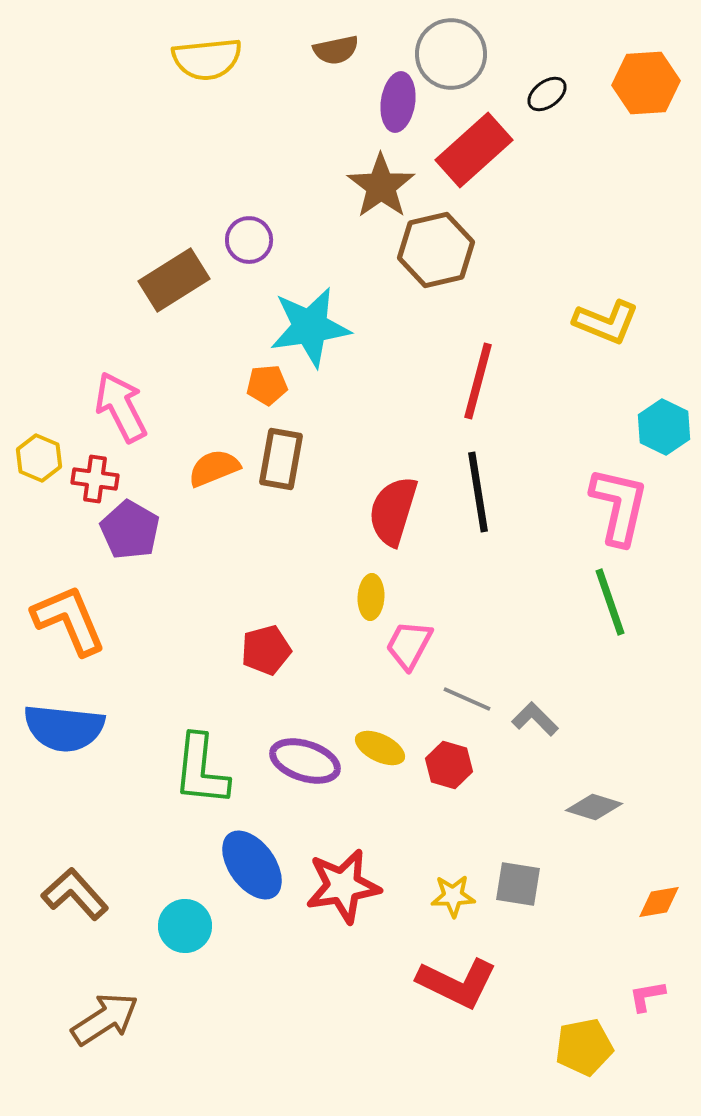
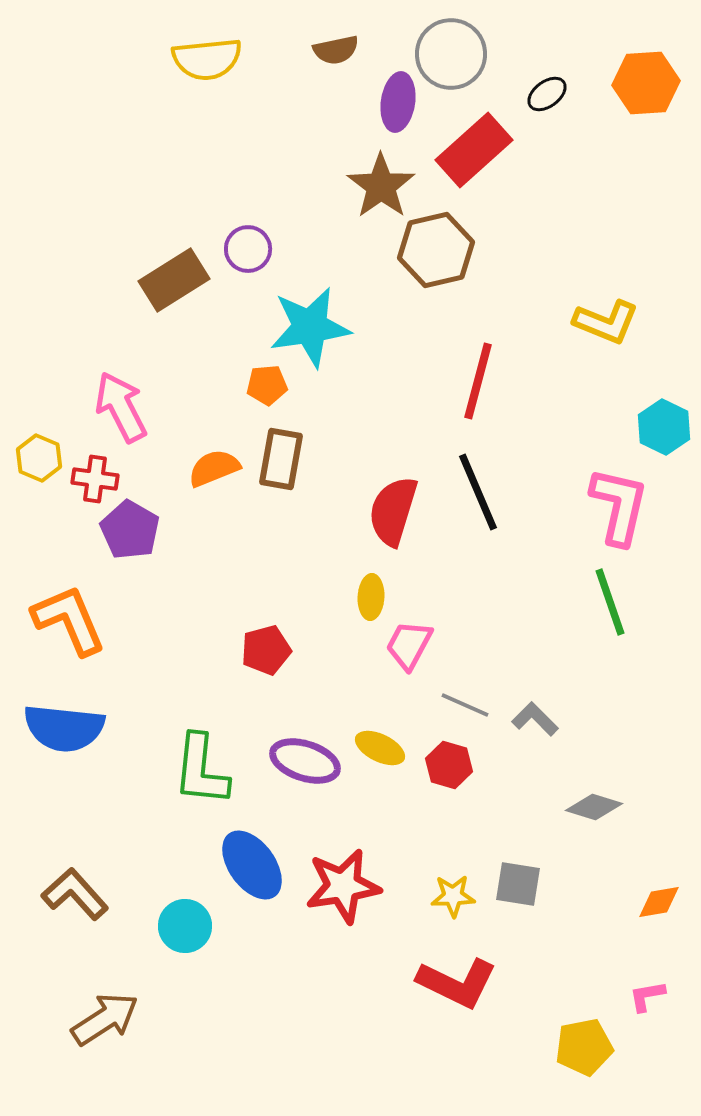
purple circle at (249, 240): moved 1 px left, 9 px down
black line at (478, 492): rotated 14 degrees counterclockwise
gray line at (467, 699): moved 2 px left, 6 px down
